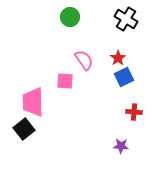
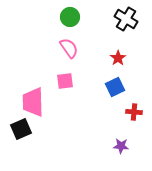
pink semicircle: moved 15 px left, 12 px up
blue square: moved 9 px left, 10 px down
pink square: rotated 12 degrees counterclockwise
black square: moved 3 px left; rotated 15 degrees clockwise
